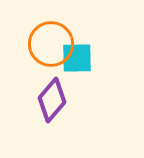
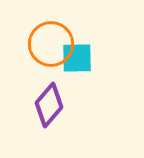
purple diamond: moved 3 px left, 5 px down
